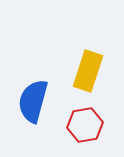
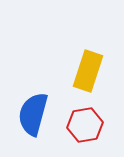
blue semicircle: moved 13 px down
